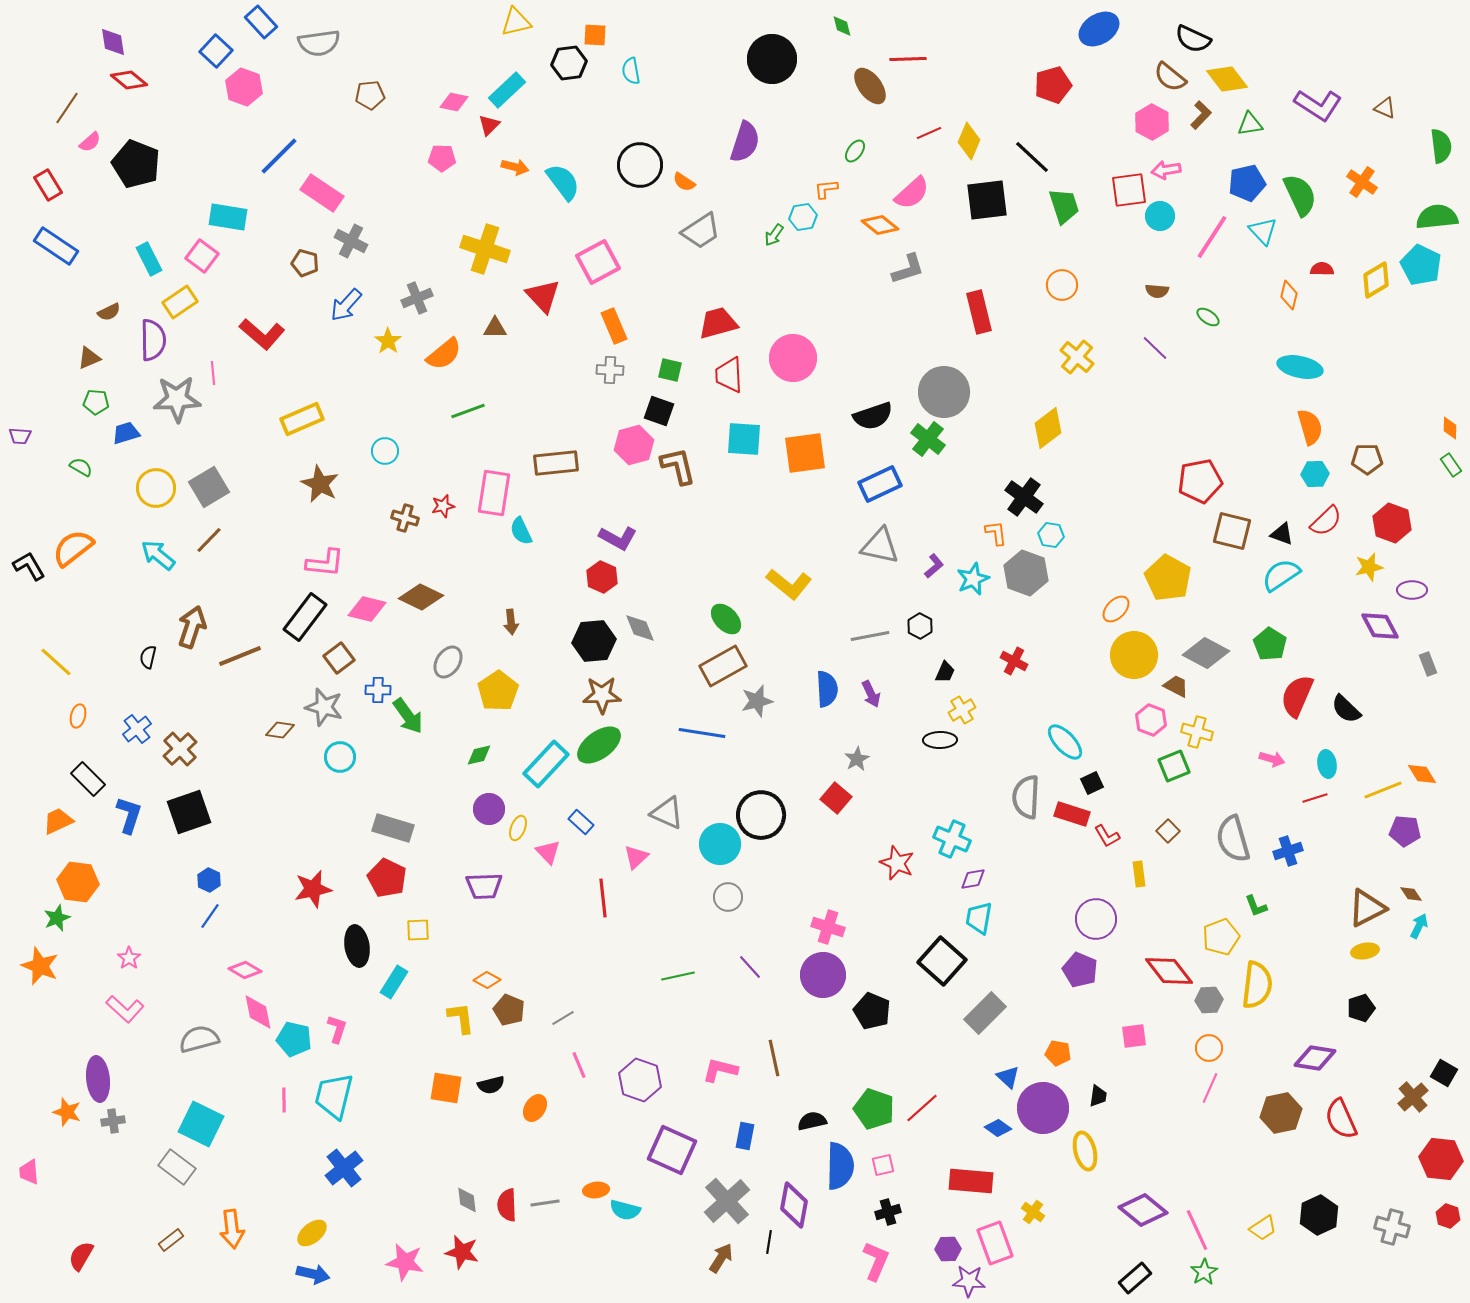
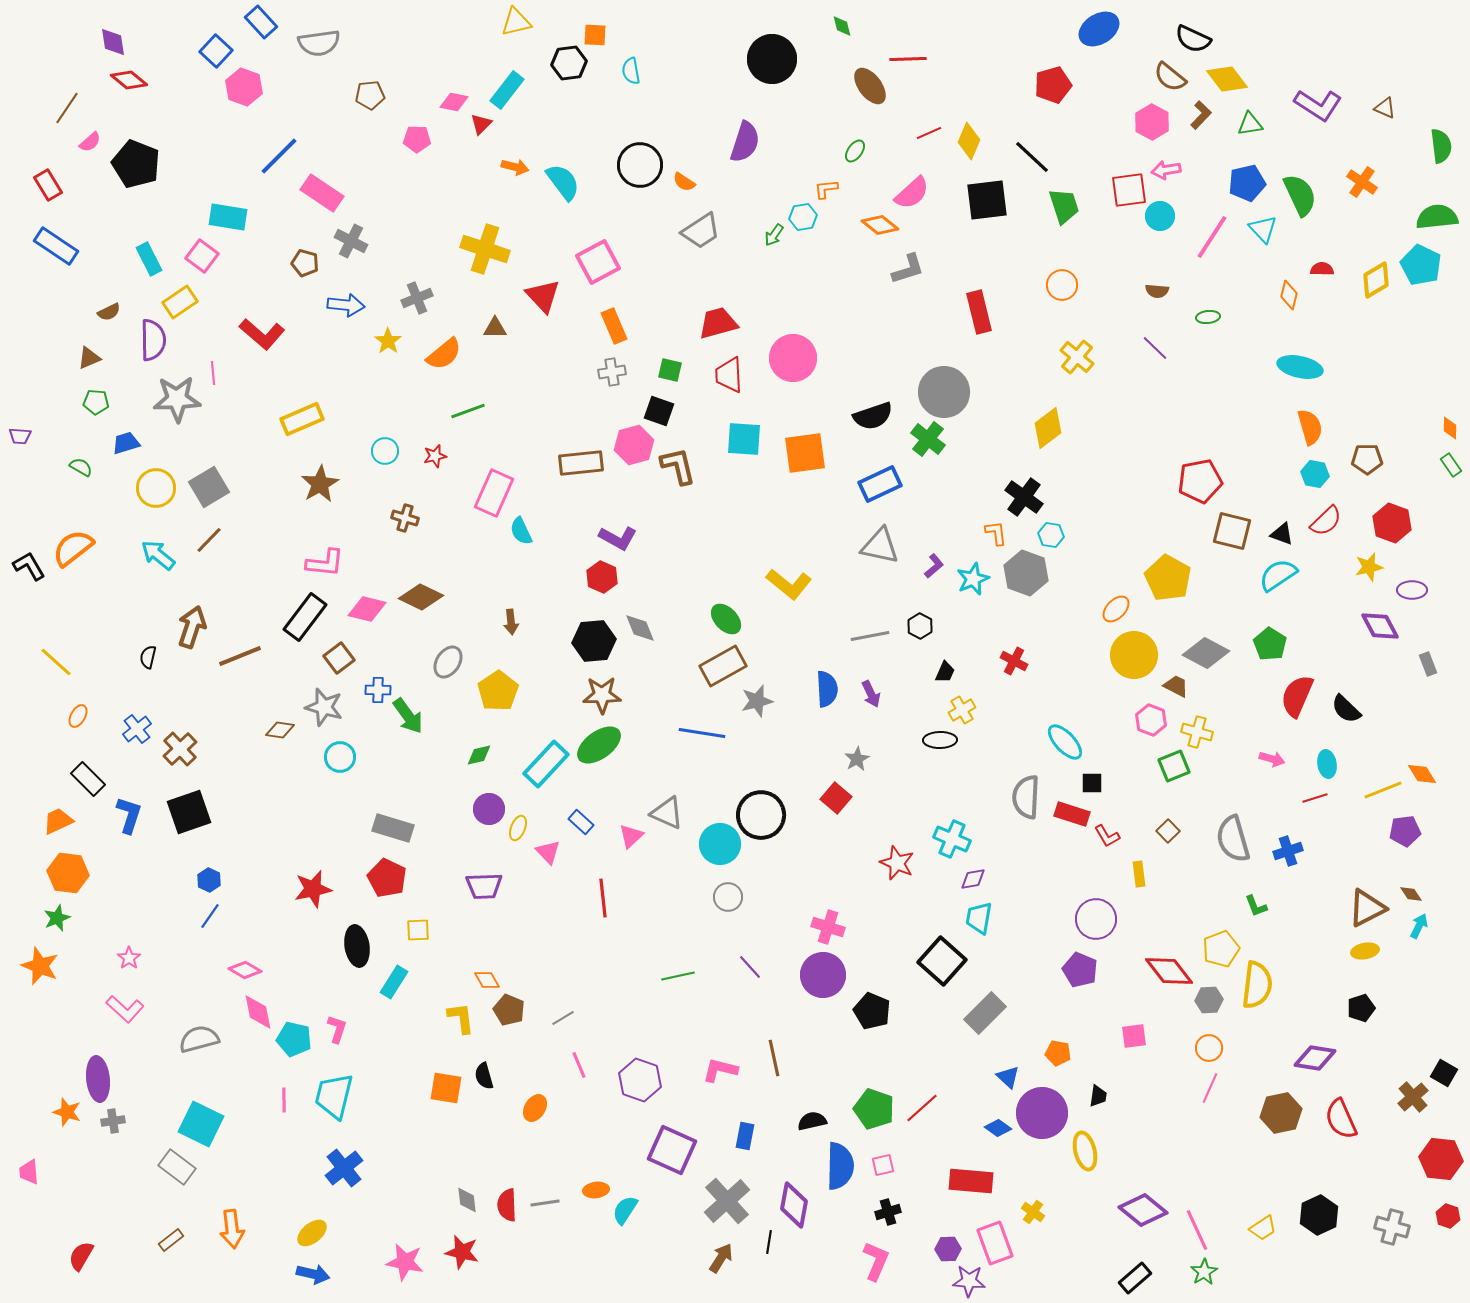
cyan rectangle at (507, 90): rotated 9 degrees counterclockwise
red triangle at (489, 125): moved 8 px left, 1 px up
pink pentagon at (442, 158): moved 25 px left, 19 px up
cyan triangle at (1263, 231): moved 2 px up
blue arrow at (346, 305): rotated 126 degrees counterclockwise
green ellipse at (1208, 317): rotated 40 degrees counterclockwise
gray cross at (610, 370): moved 2 px right, 2 px down; rotated 12 degrees counterclockwise
blue trapezoid at (126, 433): moved 10 px down
brown rectangle at (556, 463): moved 25 px right
cyan hexagon at (1315, 474): rotated 12 degrees clockwise
brown star at (320, 484): rotated 15 degrees clockwise
pink rectangle at (494, 493): rotated 15 degrees clockwise
red star at (443, 506): moved 8 px left, 50 px up
cyan semicircle at (1281, 575): moved 3 px left
orange ellipse at (78, 716): rotated 15 degrees clockwise
black square at (1092, 783): rotated 25 degrees clockwise
purple pentagon at (1405, 831): rotated 12 degrees counterclockwise
pink triangle at (636, 857): moved 5 px left, 21 px up
orange hexagon at (78, 882): moved 10 px left, 9 px up
yellow pentagon at (1221, 937): moved 12 px down
orange diamond at (487, 980): rotated 32 degrees clockwise
black semicircle at (491, 1085): moved 7 px left, 9 px up; rotated 88 degrees clockwise
purple circle at (1043, 1108): moved 1 px left, 5 px down
cyan semicircle at (625, 1210): rotated 108 degrees clockwise
